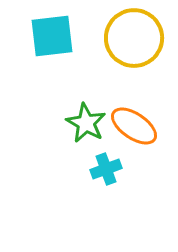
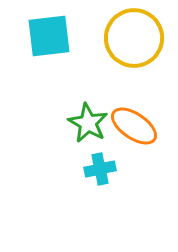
cyan square: moved 3 px left
green star: moved 2 px right
cyan cross: moved 6 px left; rotated 8 degrees clockwise
